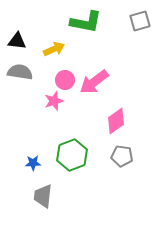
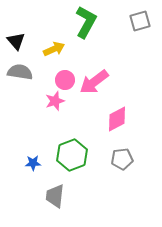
green L-shape: rotated 72 degrees counterclockwise
black triangle: moved 1 px left; rotated 42 degrees clockwise
pink star: moved 1 px right
pink diamond: moved 1 px right, 2 px up; rotated 8 degrees clockwise
gray pentagon: moved 3 px down; rotated 15 degrees counterclockwise
gray trapezoid: moved 12 px right
